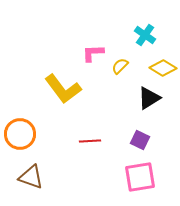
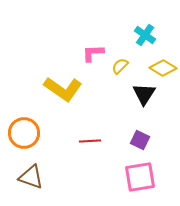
yellow L-shape: rotated 18 degrees counterclockwise
black triangle: moved 5 px left, 4 px up; rotated 25 degrees counterclockwise
orange circle: moved 4 px right, 1 px up
